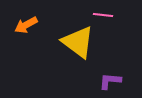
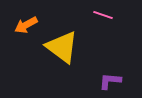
pink line: rotated 12 degrees clockwise
yellow triangle: moved 16 px left, 5 px down
